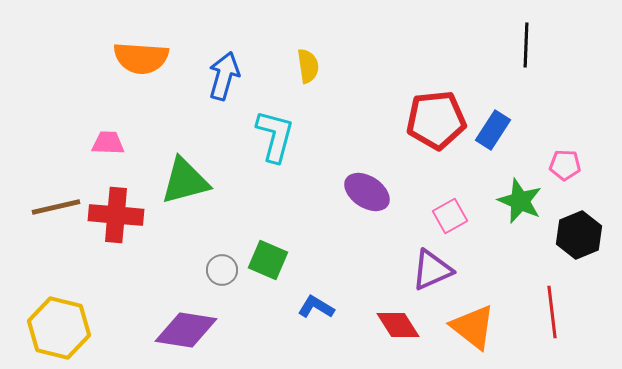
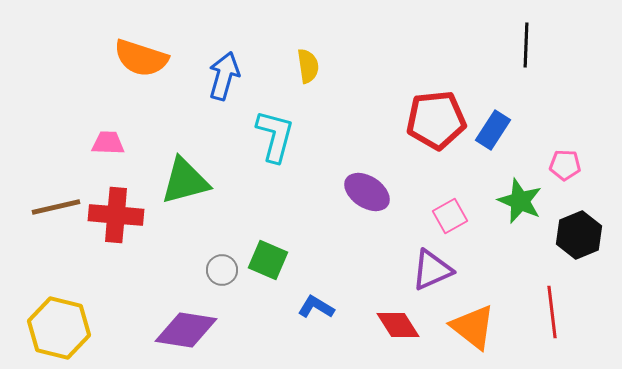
orange semicircle: rotated 14 degrees clockwise
